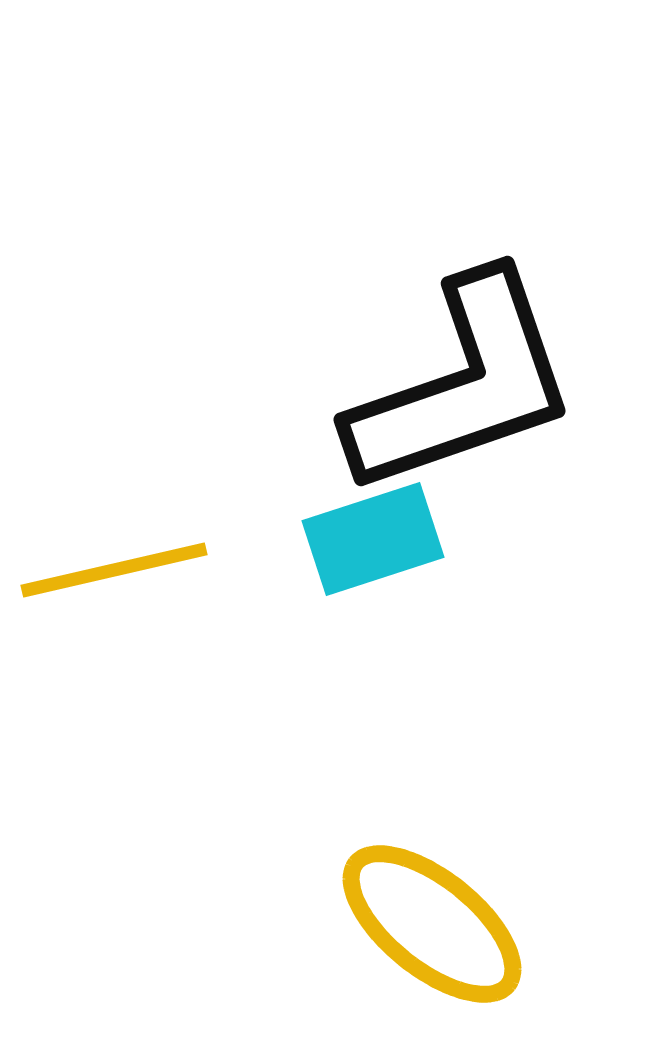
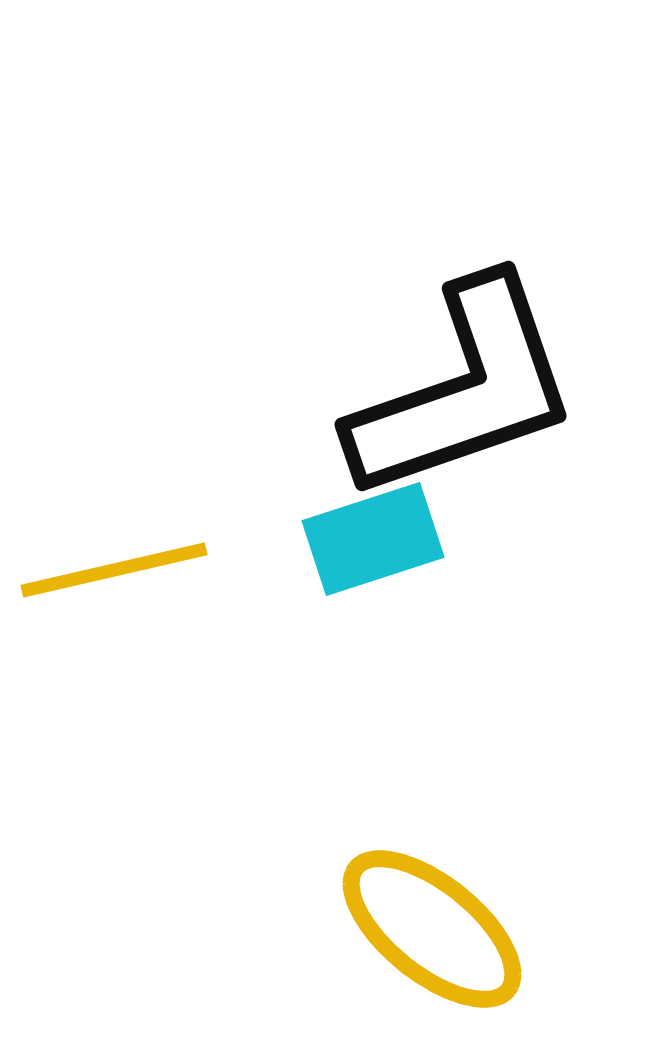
black L-shape: moved 1 px right, 5 px down
yellow ellipse: moved 5 px down
